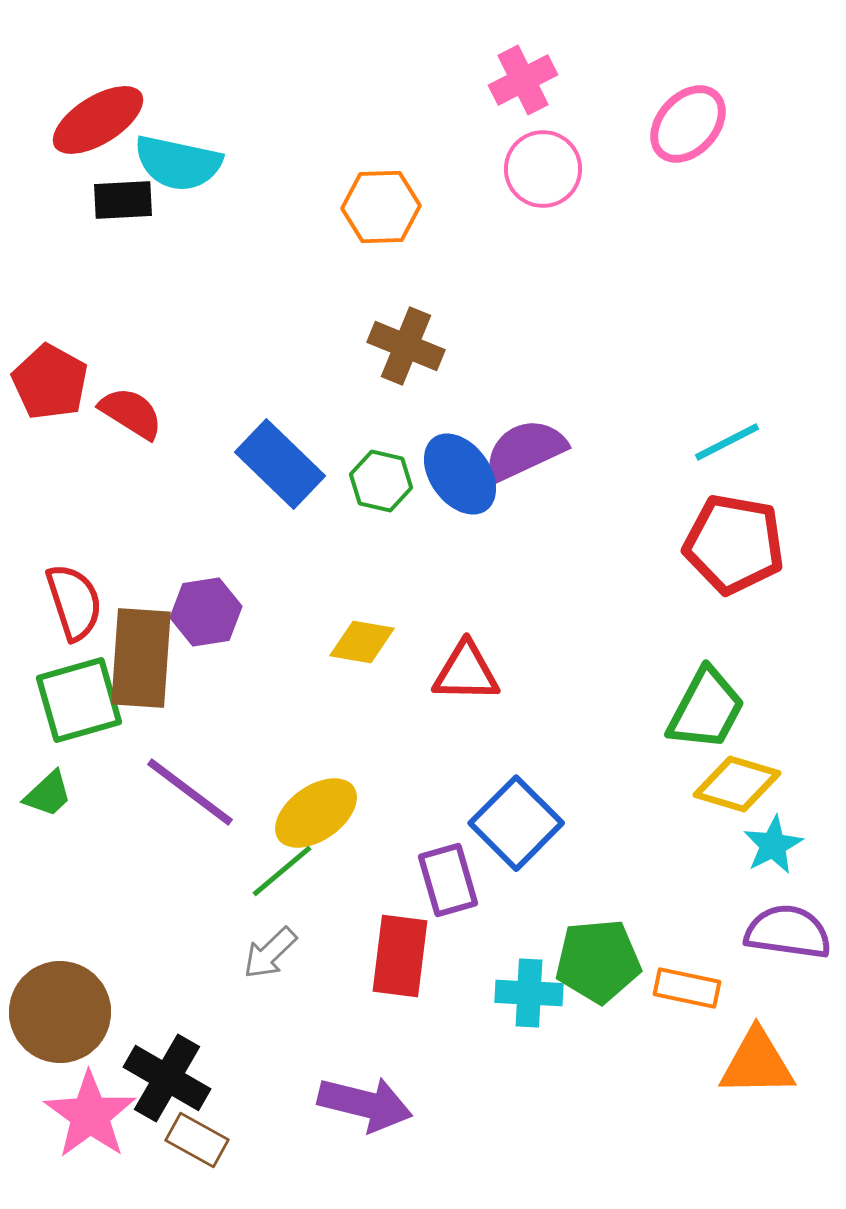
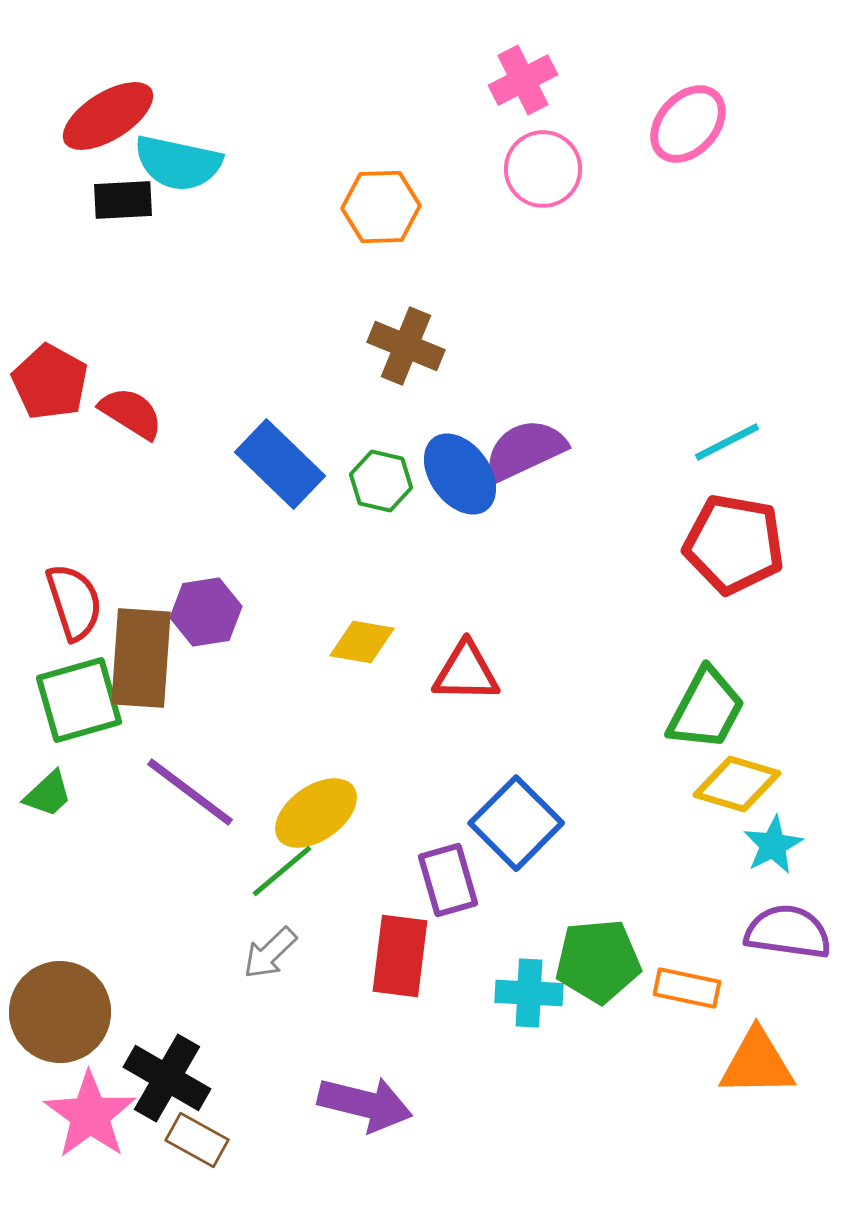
red ellipse at (98, 120): moved 10 px right, 4 px up
